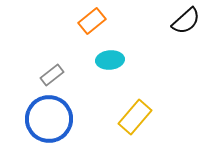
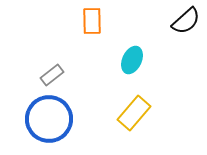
orange rectangle: rotated 52 degrees counterclockwise
cyan ellipse: moved 22 px right; rotated 60 degrees counterclockwise
yellow rectangle: moved 1 px left, 4 px up
